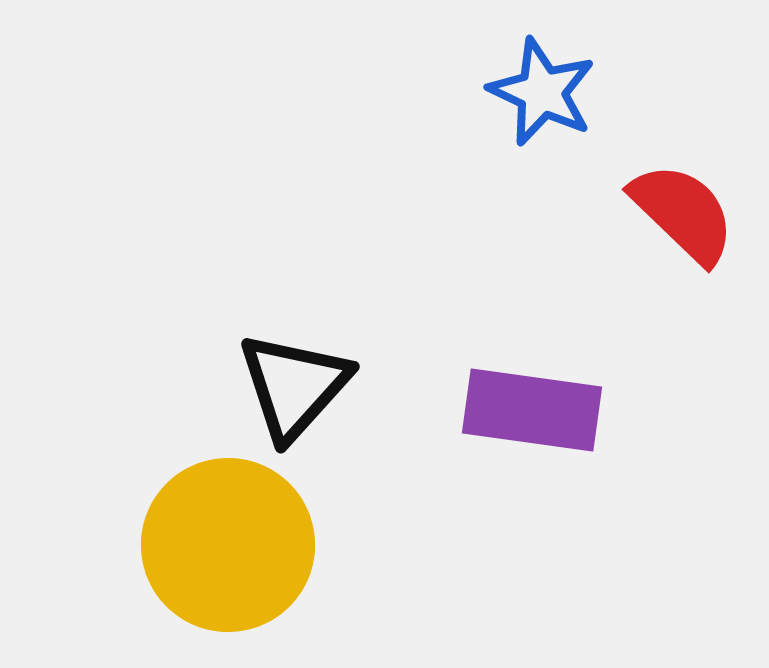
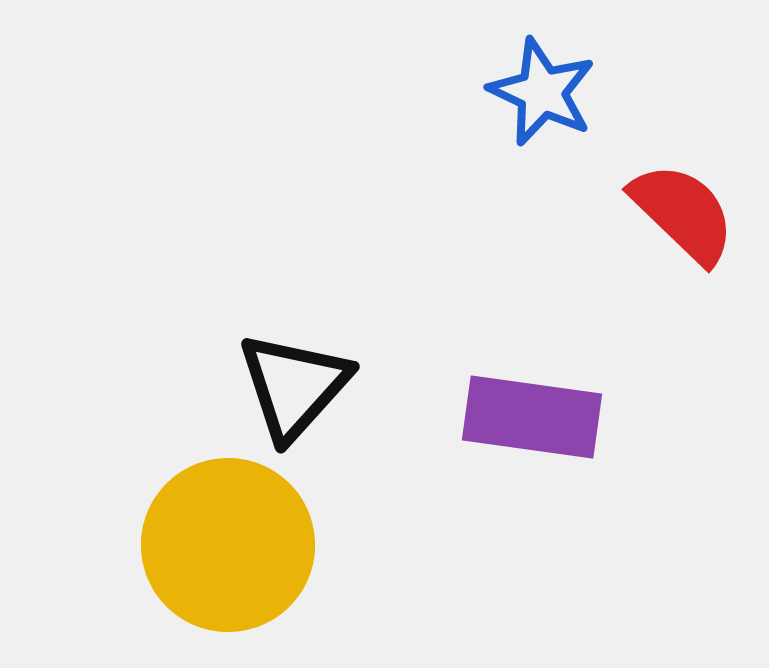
purple rectangle: moved 7 px down
